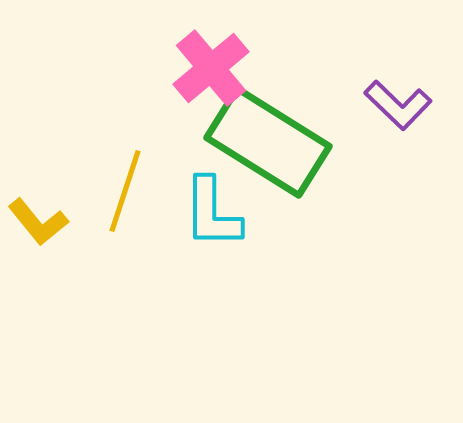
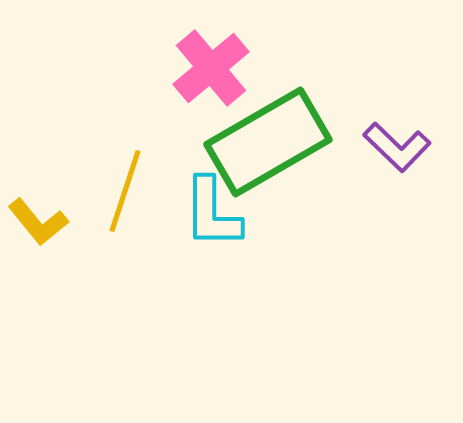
purple L-shape: moved 1 px left, 42 px down
green rectangle: rotated 62 degrees counterclockwise
